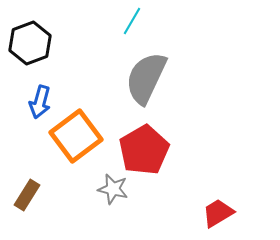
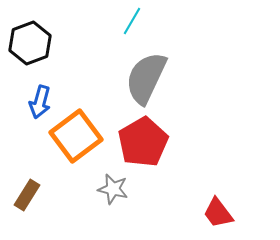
red pentagon: moved 1 px left, 8 px up
red trapezoid: rotated 96 degrees counterclockwise
